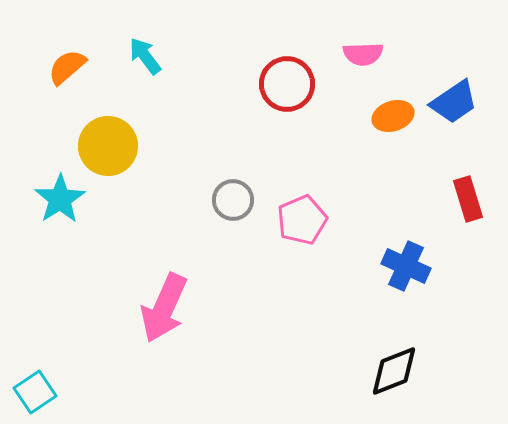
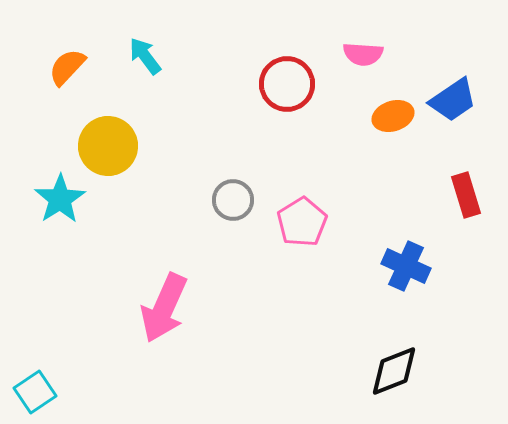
pink semicircle: rotated 6 degrees clockwise
orange semicircle: rotated 6 degrees counterclockwise
blue trapezoid: moved 1 px left, 2 px up
red rectangle: moved 2 px left, 4 px up
pink pentagon: moved 2 px down; rotated 9 degrees counterclockwise
